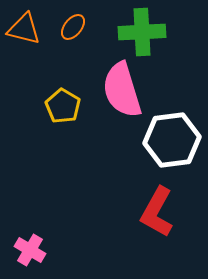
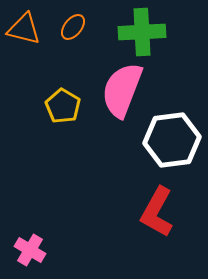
pink semicircle: rotated 38 degrees clockwise
